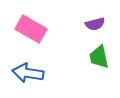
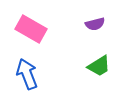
green trapezoid: moved 9 px down; rotated 110 degrees counterclockwise
blue arrow: moved 1 px left, 1 px down; rotated 60 degrees clockwise
